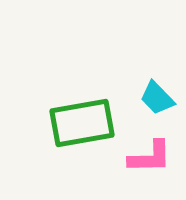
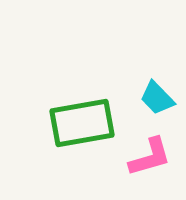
pink L-shape: rotated 15 degrees counterclockwise
